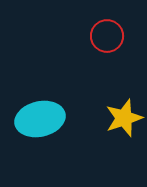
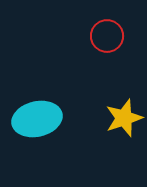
cyan ellipse: moved 3 px left
